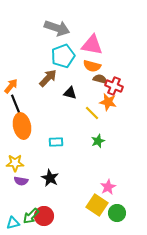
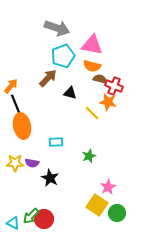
green star: moved 9 px left, 15 px down
purple semicircle: moved 11 px right, 18 px up
red circle: moved 3 px down
cyan triangle: rotated 40 degrees clockwise
